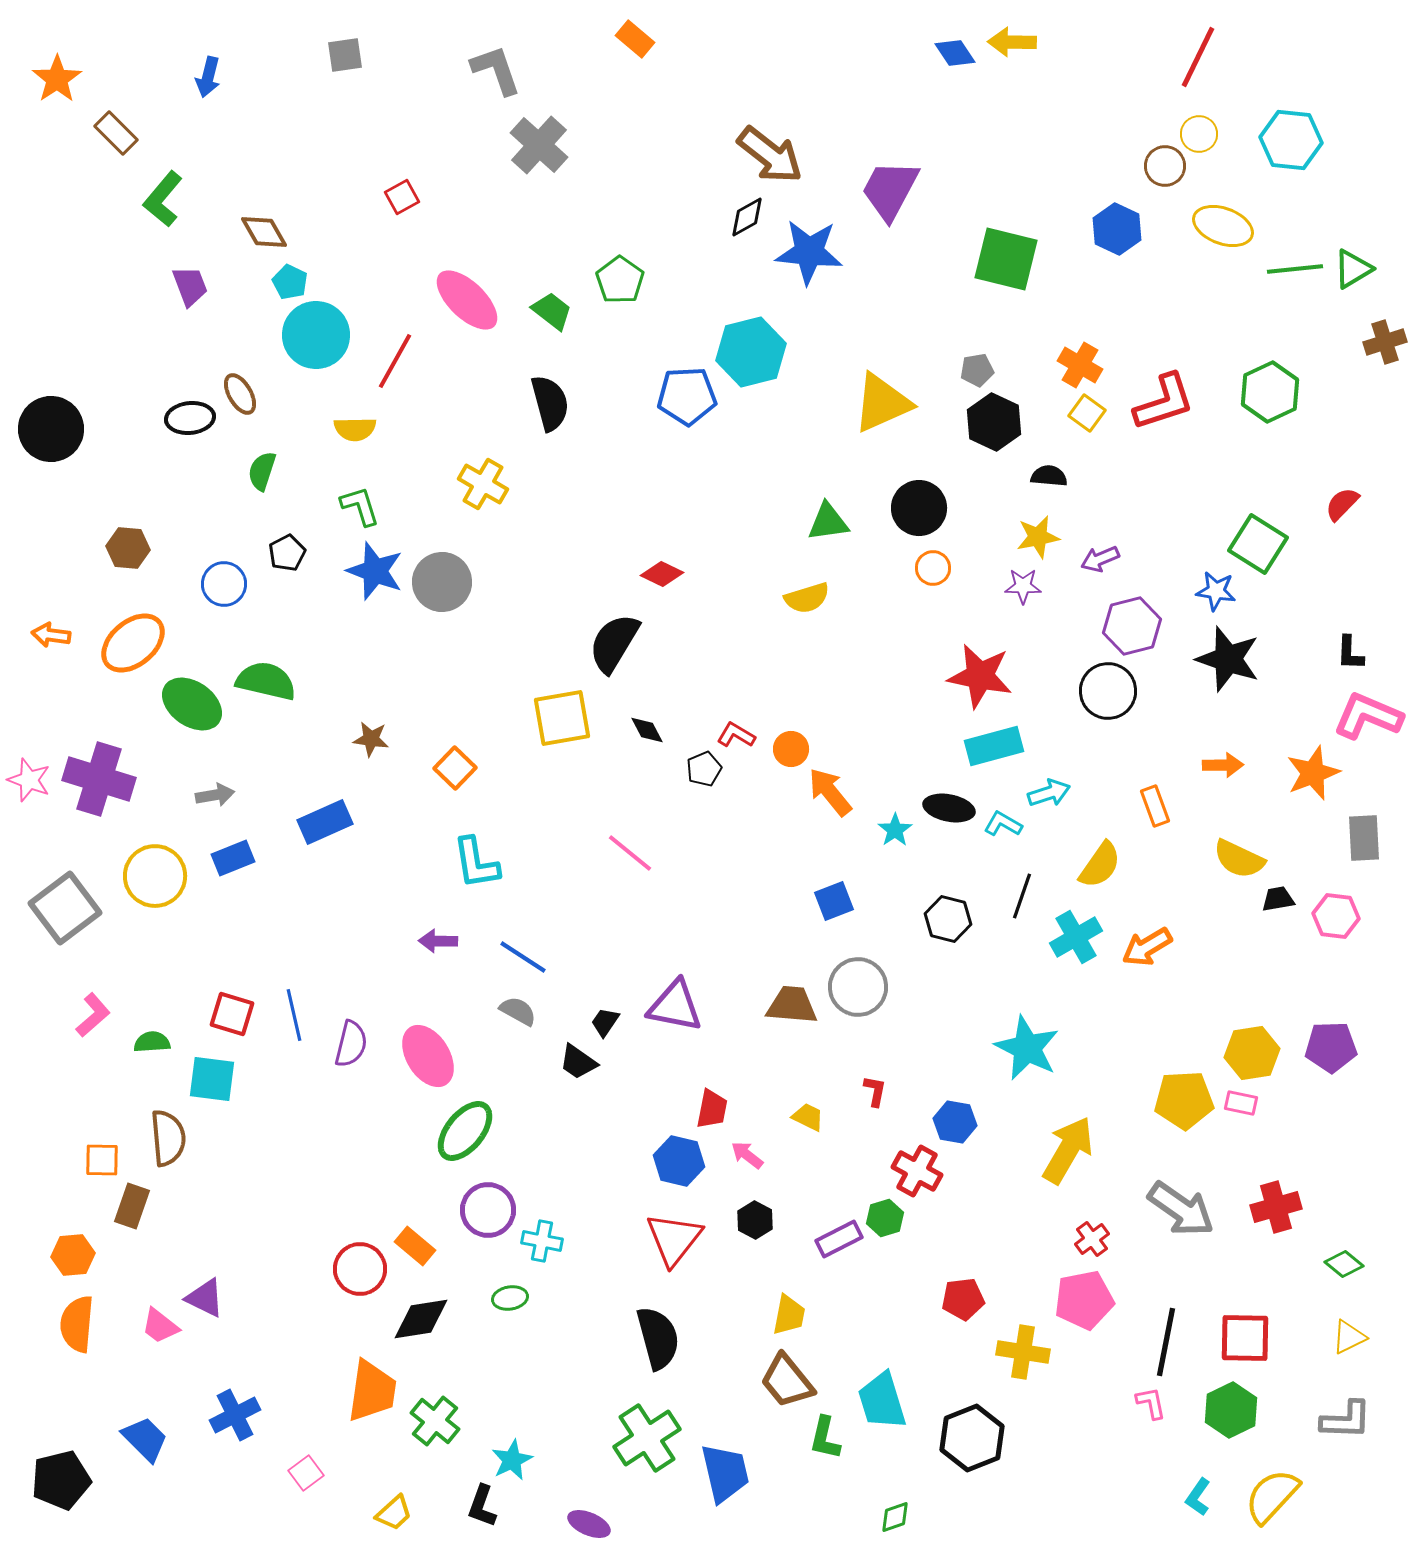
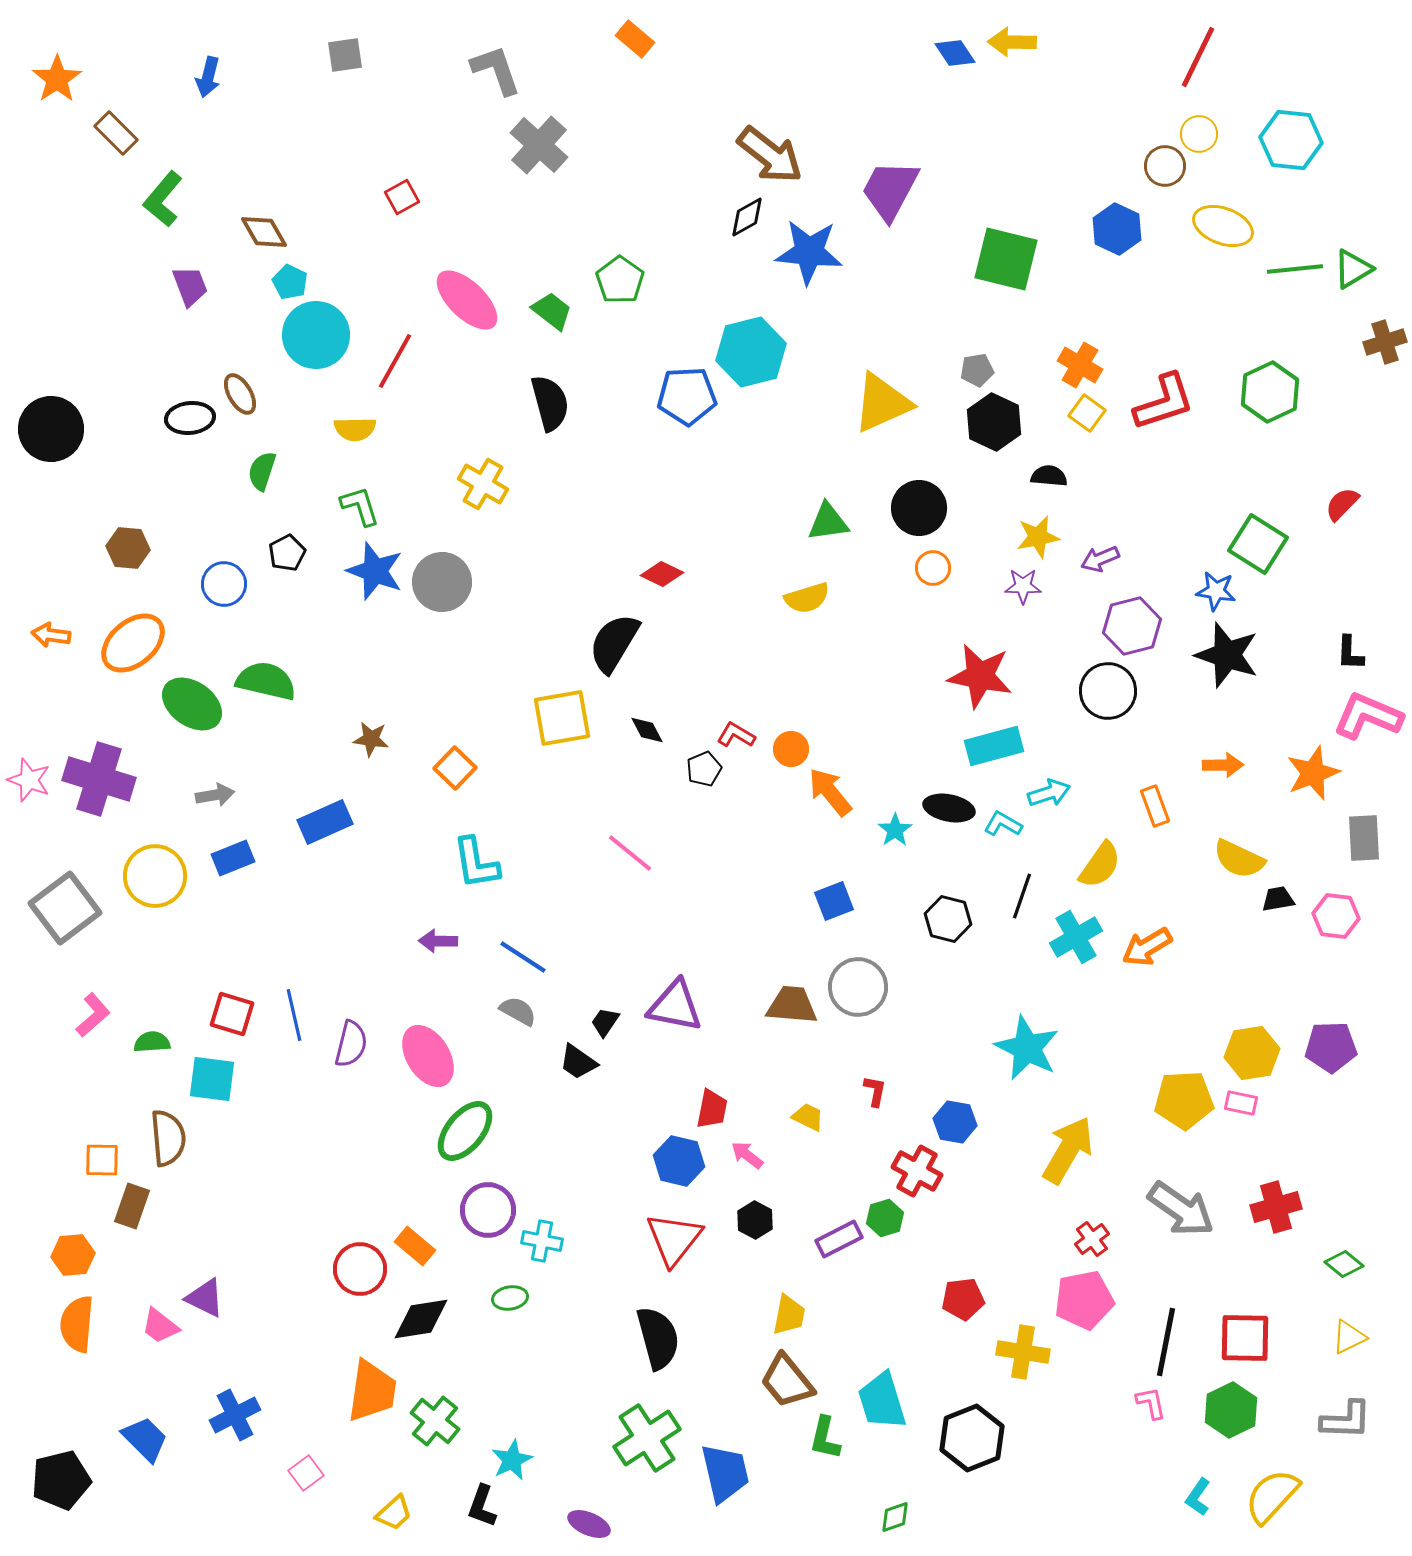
black star at (1228, 659): moved 1 px left, 4 px up
